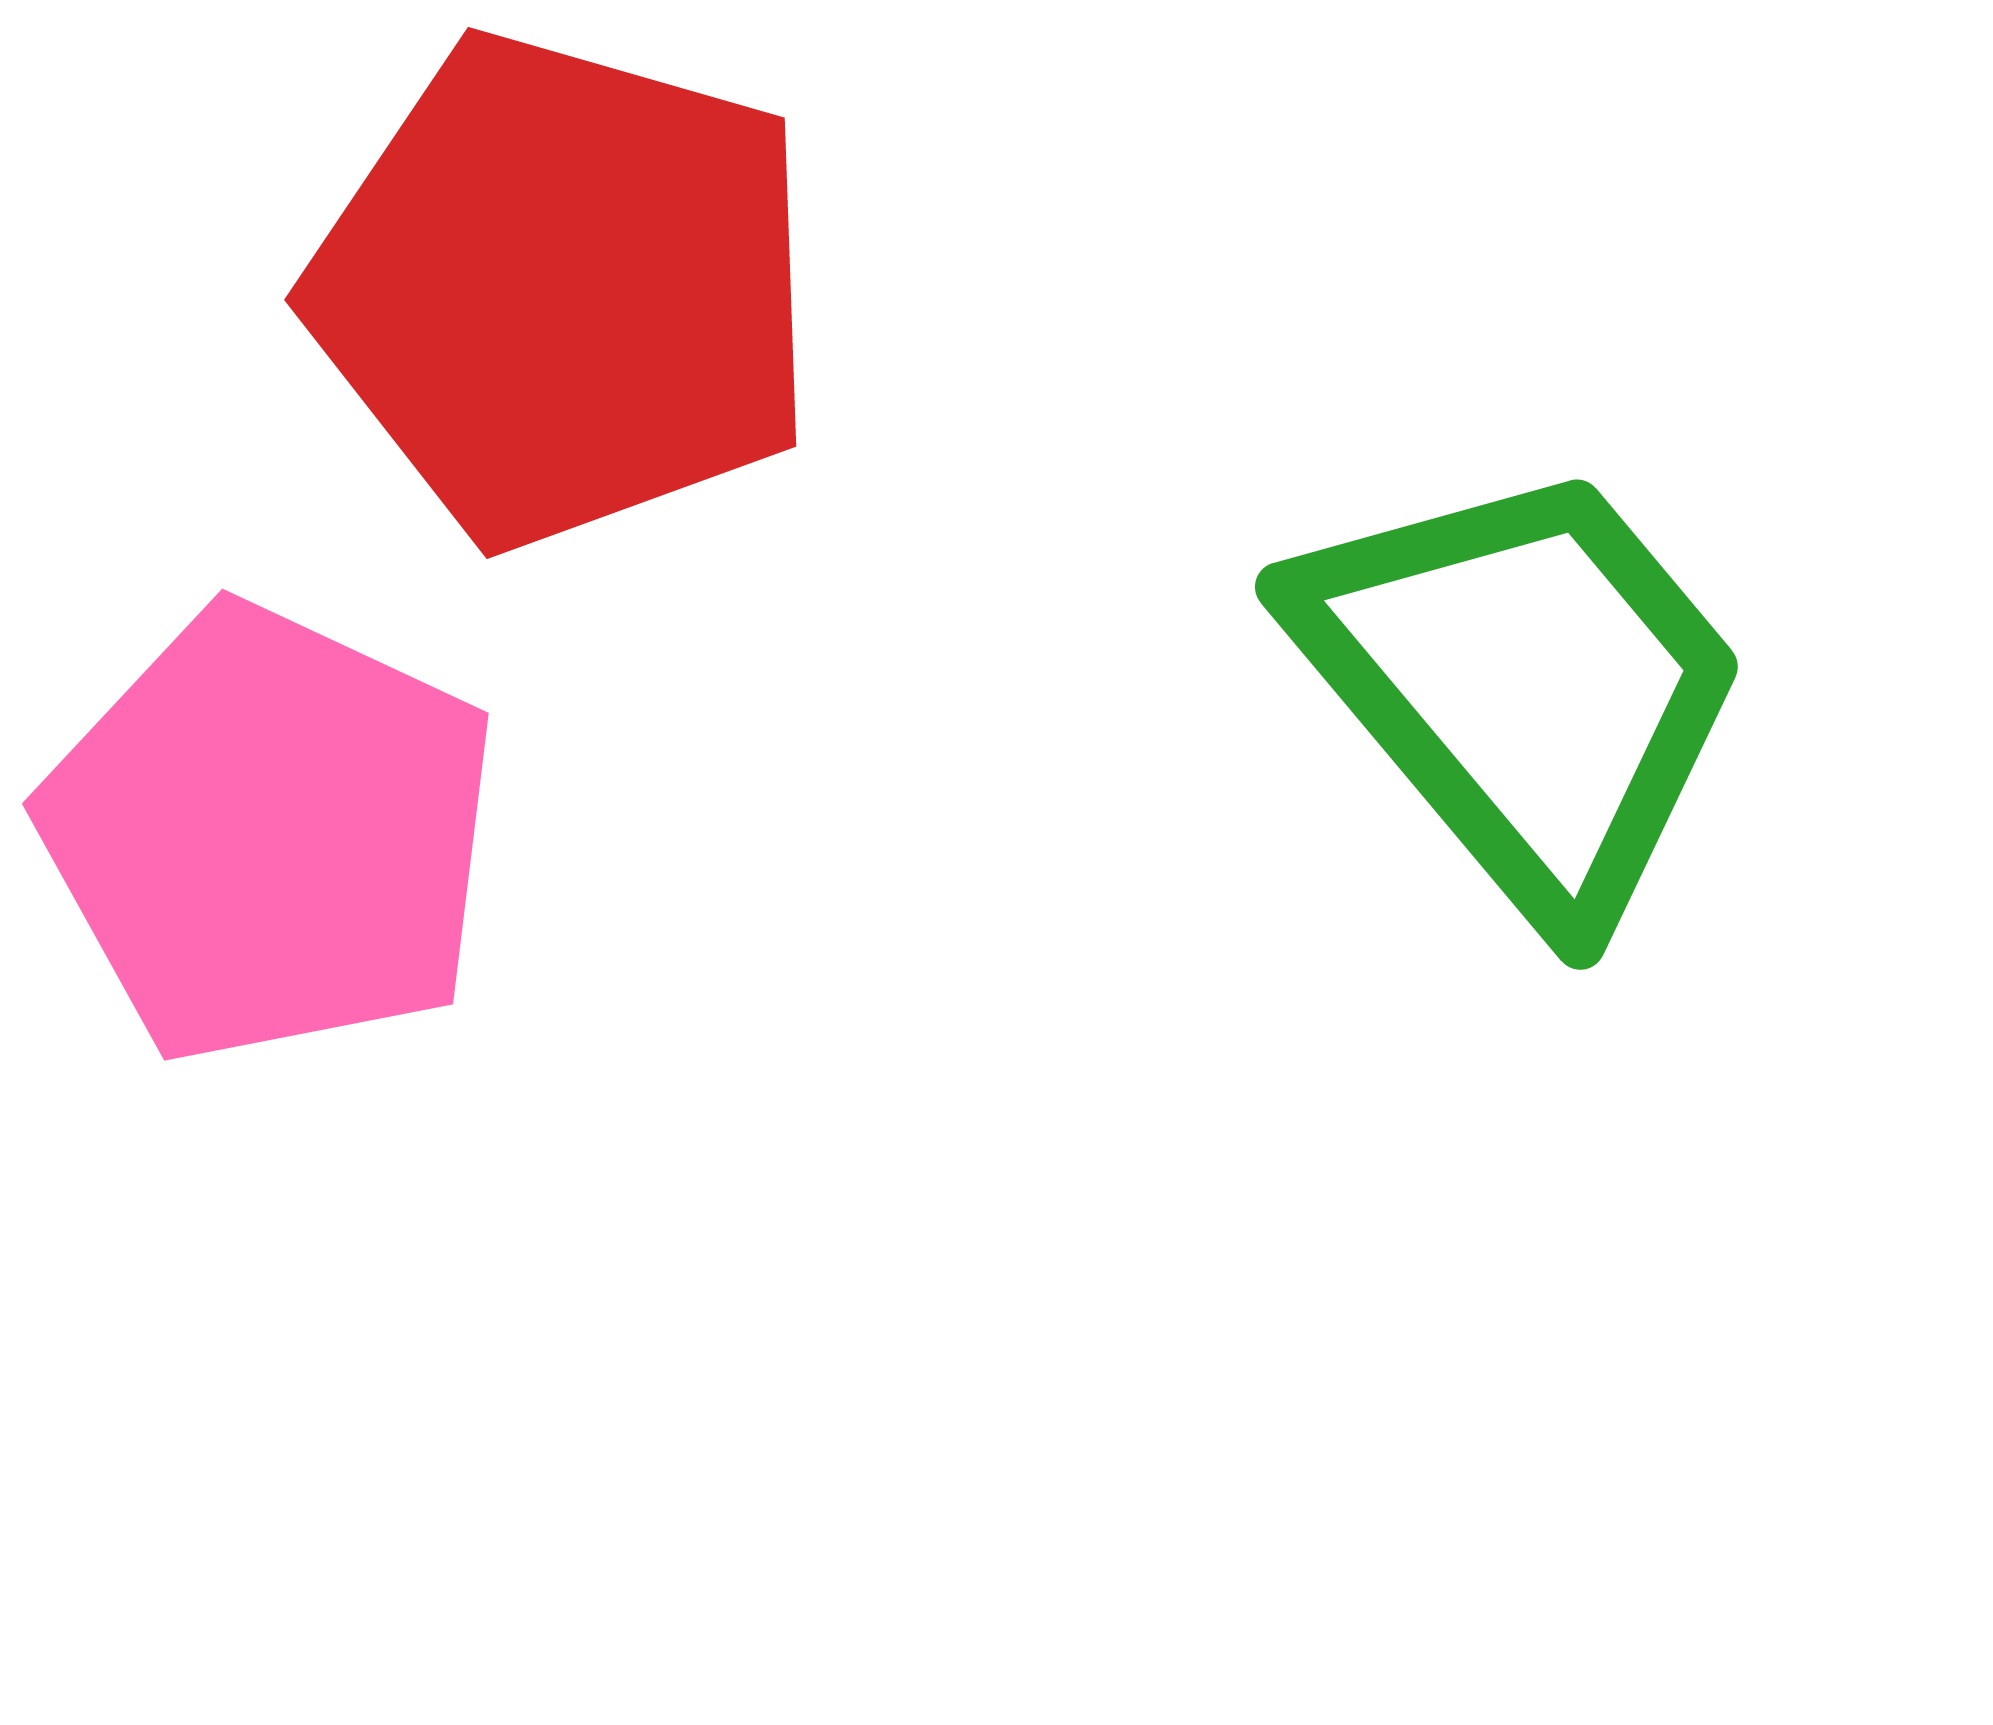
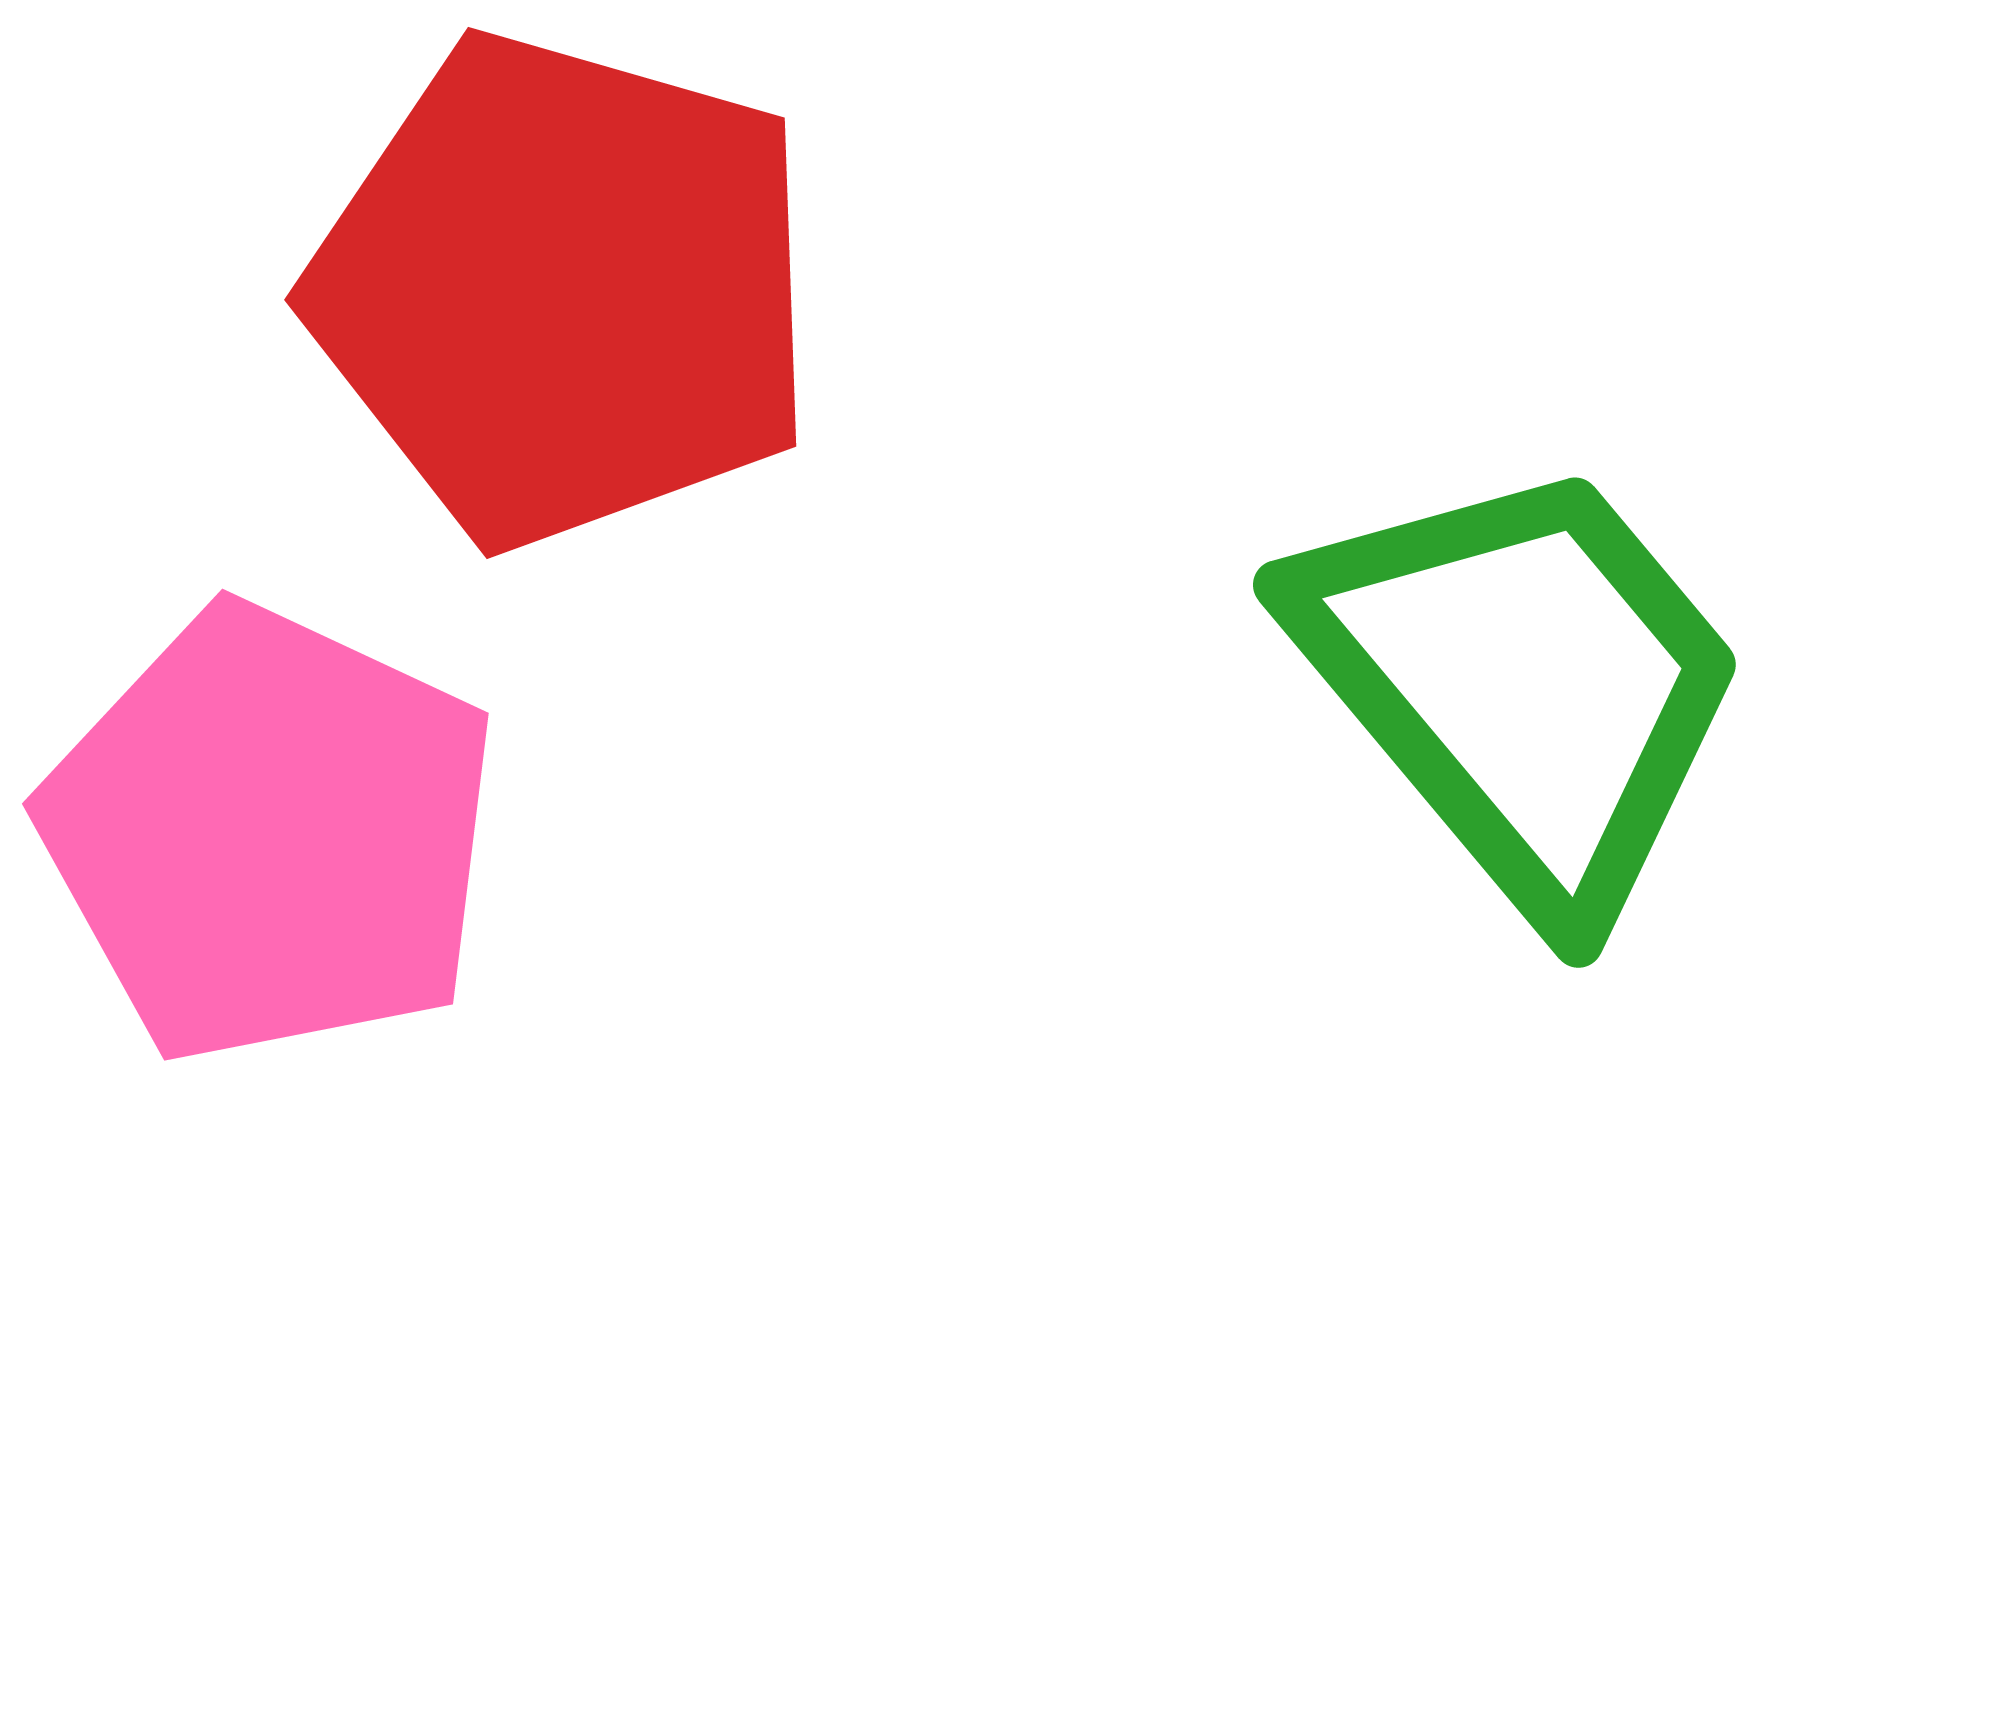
green trapezoid: moved 2 px left, 2 px up
